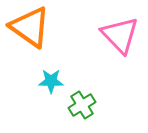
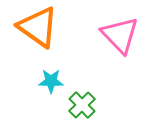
orange triangle: moved 8 px right
green cross: rotated 12 degrees counterclockwise
